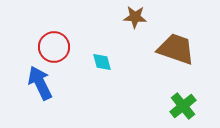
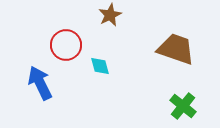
brown star: moved 25 px left, 2 px up; rotated 30 degrees counterclockwise
red circle: moved 12 px right, 2 px up
cyan diamond: moved 2 px left, 4 px down
green cross: rotated 12 degrees counterclockwise
